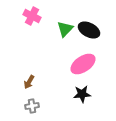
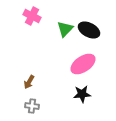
gray cross: rotated 16 degrees clockwise
